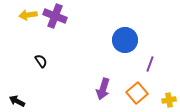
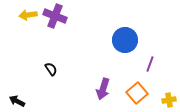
black semicircle: moved 10 px right, 8 px down
